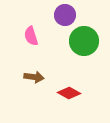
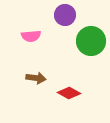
pink semicircle: rotated 78 degrees counterclockwise
green circle: moved 7 px right
brown arrow: moved 2 px right, 1 px down
